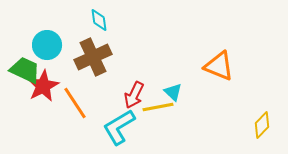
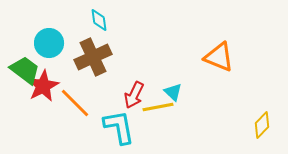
cyan circle: moved 2 px right, 2 px up
orange triangle: moved 9 px up
green trapezoid: rotated 12 degrees clockwise
orange line: rotated 12 degrees counterclockwise
cyan L-shape: rotated 111 degrees clockwise
